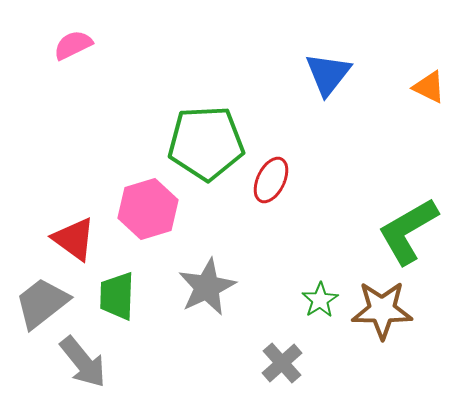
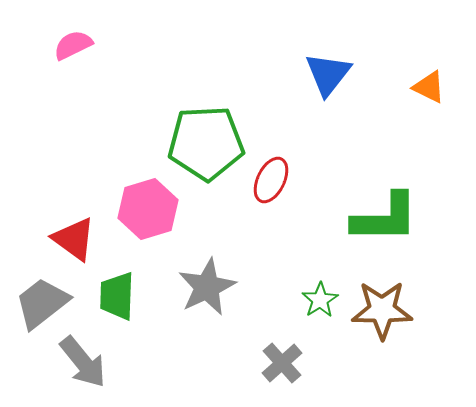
green L-shape: moved 23 px left, 13 px up; rotated 150 degrees counterclockwise
